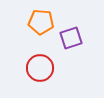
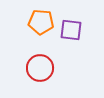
purple square: moved 8 px up; rotated 25 degrees clockwise
